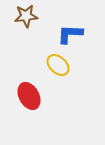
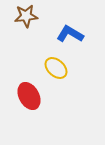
blue L-shape: rotated 28 degrees clockwise
yellow ellipse: moved 2 px left, 3 px down
